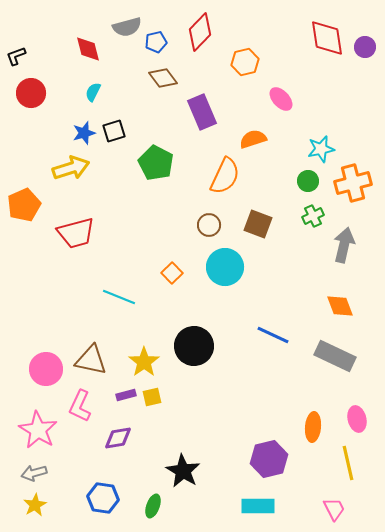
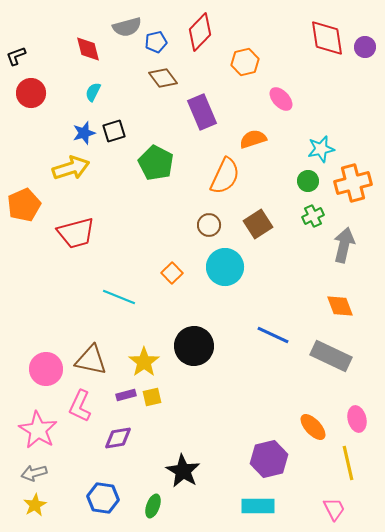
brown square at (258, 224): rotated 36 degrees clockwise
gray rectangle at (335, 356): moved 4 px left
orange ellipse at (313, 427): rotated 48 degrees counterclockwise
